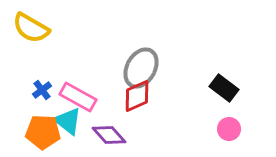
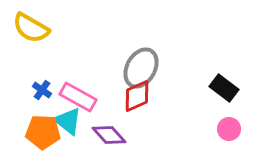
blue cross: rotated 18 degrees counterclockwise
